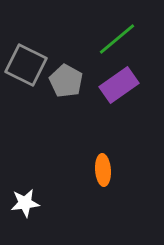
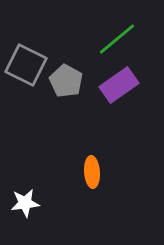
orange ellipse: moved 11 px left, 2 px down
